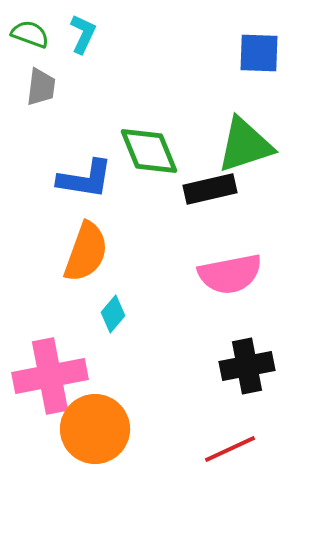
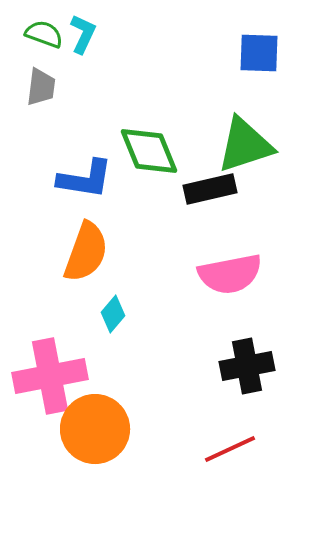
green semicircle: moved 14 px right
